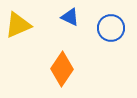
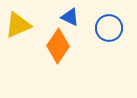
blue circle: moved 2 px left
orange diamond: moved 4 px left, 23 px up
